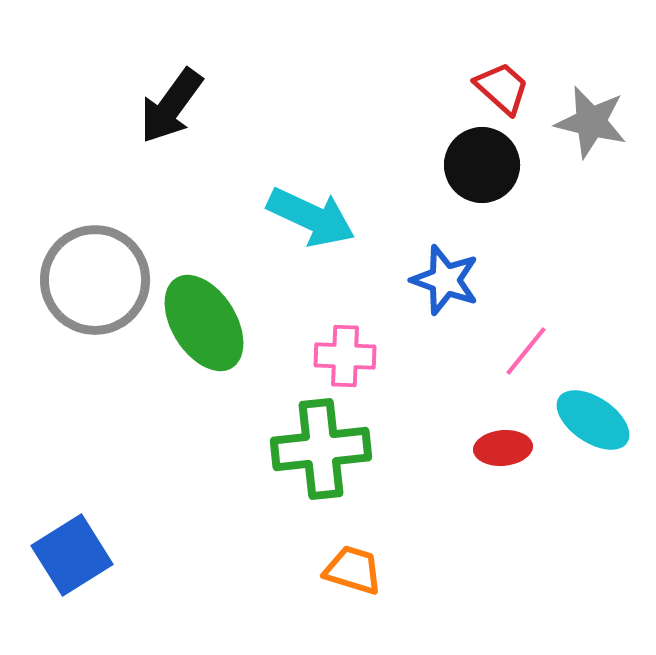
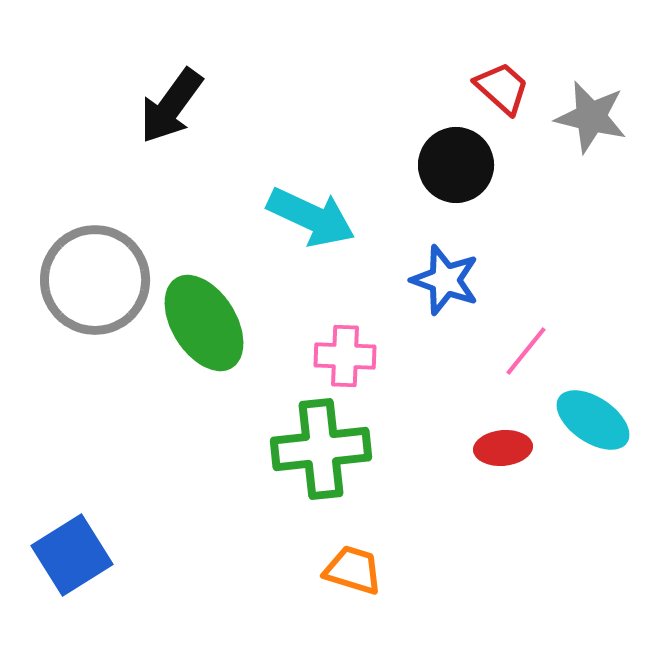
gray star: moved 5 px up
black circle: moved 26 px left
